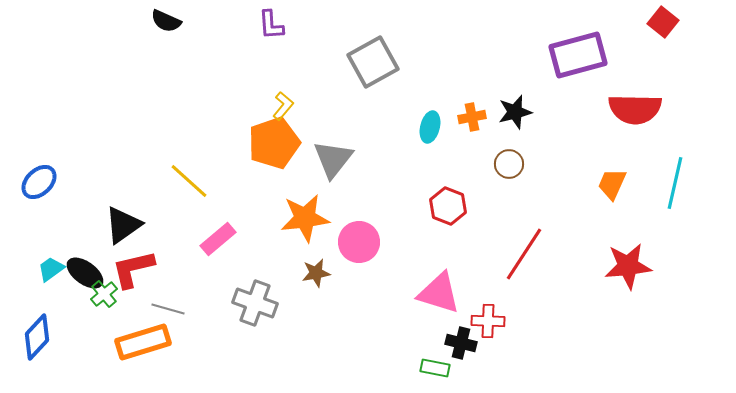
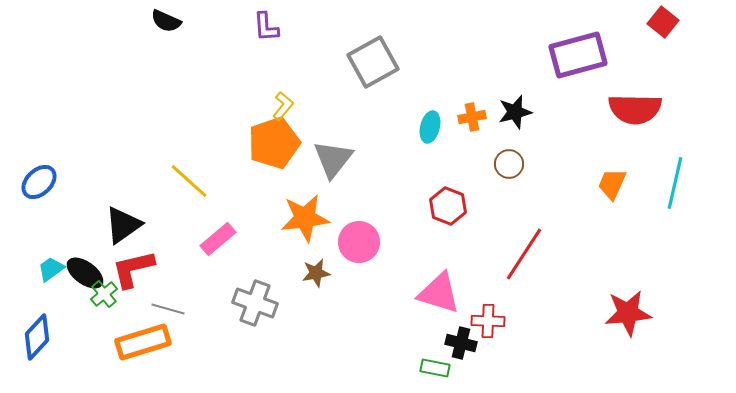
purple L-shape: moved 5 px left, 2 px down
red star: moved 47 px down
